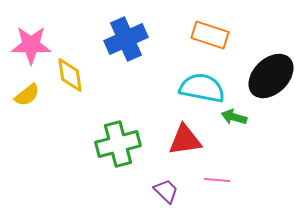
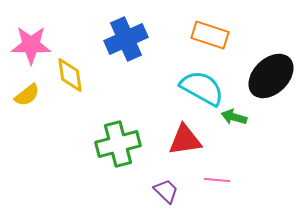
cyan semicircle: rotated 18 degrees clockwise
